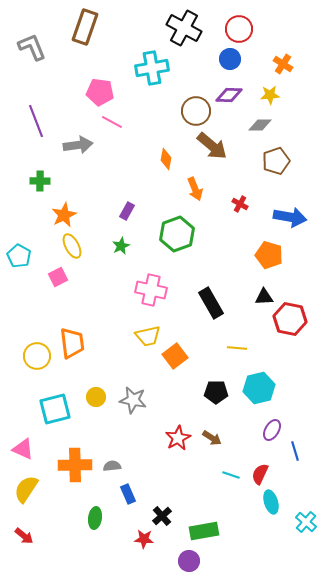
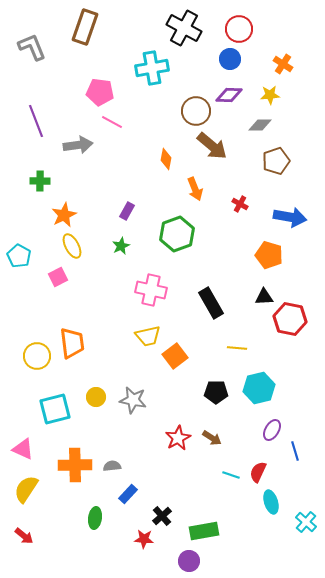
red semicircle at (260, 474): moved 2 px left, 2 px up
blue rectangle at (128, 494): rotated 66 degrees clockwise
